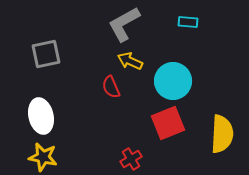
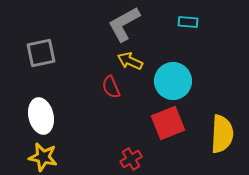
gray square: moved 5 px left, 1 px up
